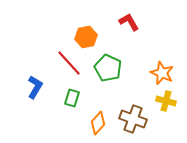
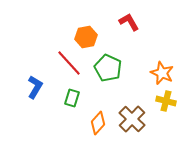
brown cross: moved 1 px left; rotated 24 degrees clockwise
